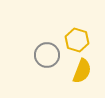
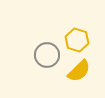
yellow semicircle: moved 3 px left; rotated 25 degrees clockwise
